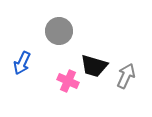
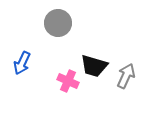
gray circle: moved 1 px left, 8 px up
